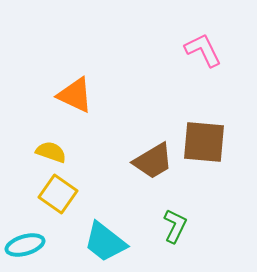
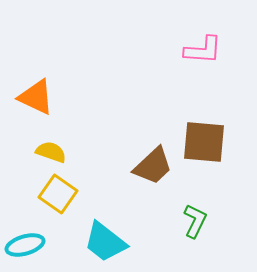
pink L-shape: rotated 120 degrees clockwise
orange triangle: moved 39 px left, 2 px down
brown trapezoid: moved 5 px down; rotated 12 degrees counterclockwise
green L-shape: moved 20 px right, 5 px up
